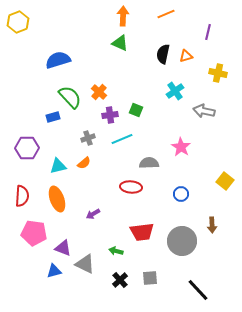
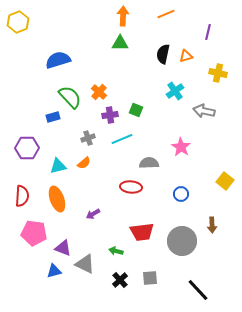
green triangle: rotated 24 degrees counterclockwise
